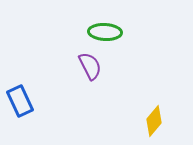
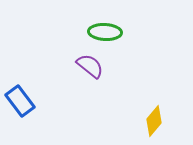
purple semicircle: rotated 24 degrees counterclockwise
blue rectangle: rotated 12 degrees counterclockwise
